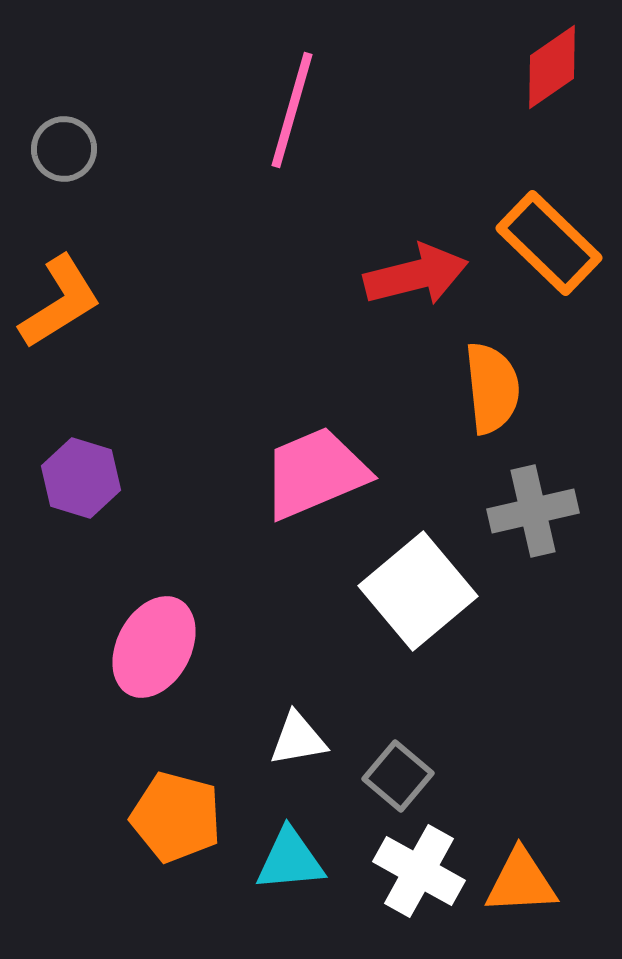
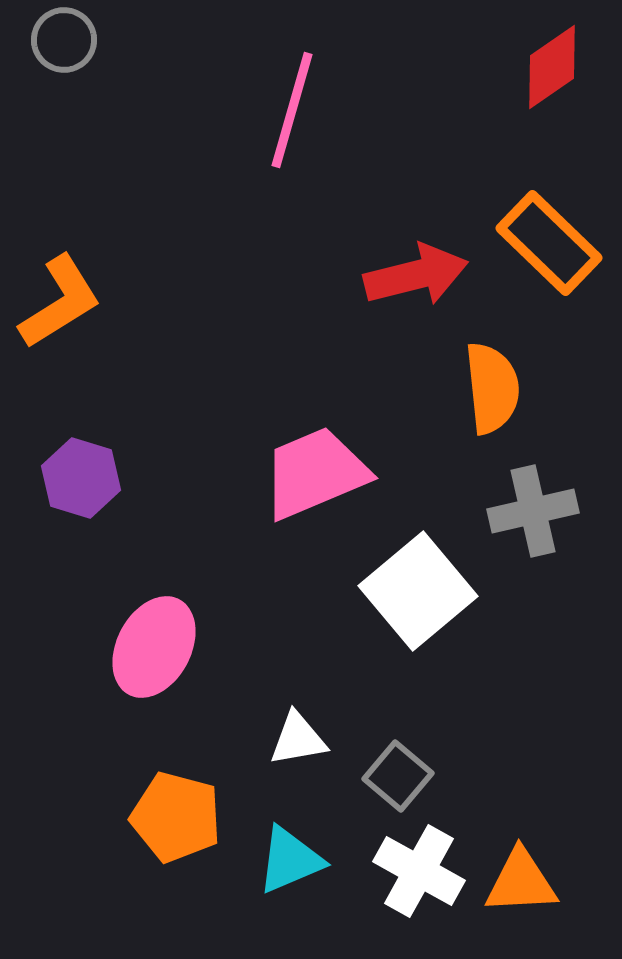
gray circle: moved 109 px up
cyan triangle: rotated 18 degrees counterclockwise
